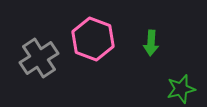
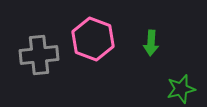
gray cross: moved 3 px up; rotated 27 degrees clockwise
